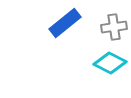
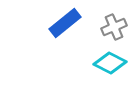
gray cross: rotated 15 degrees counterclockwise
